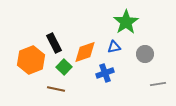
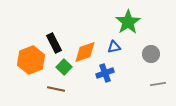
green star: moved 2 px right
gray circle: moved 6 px right
